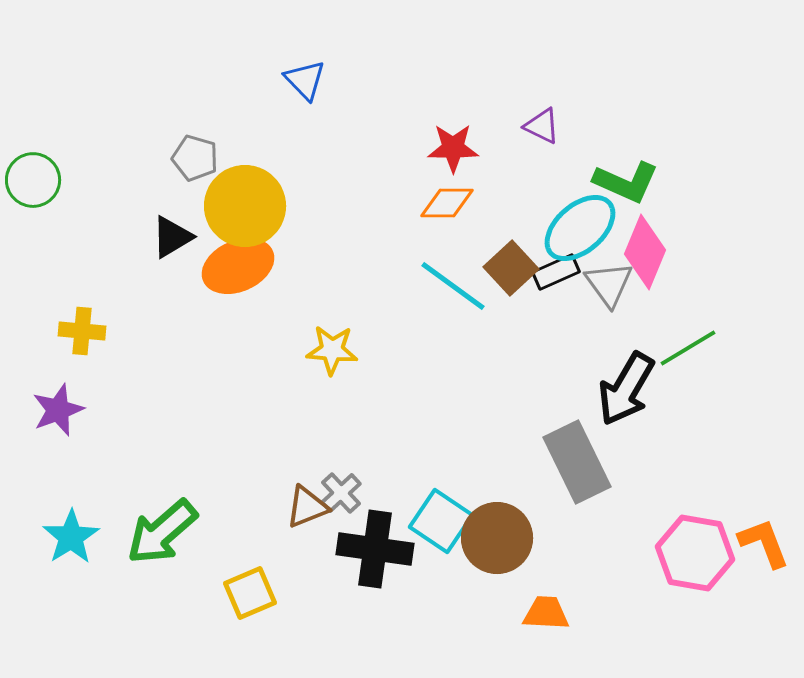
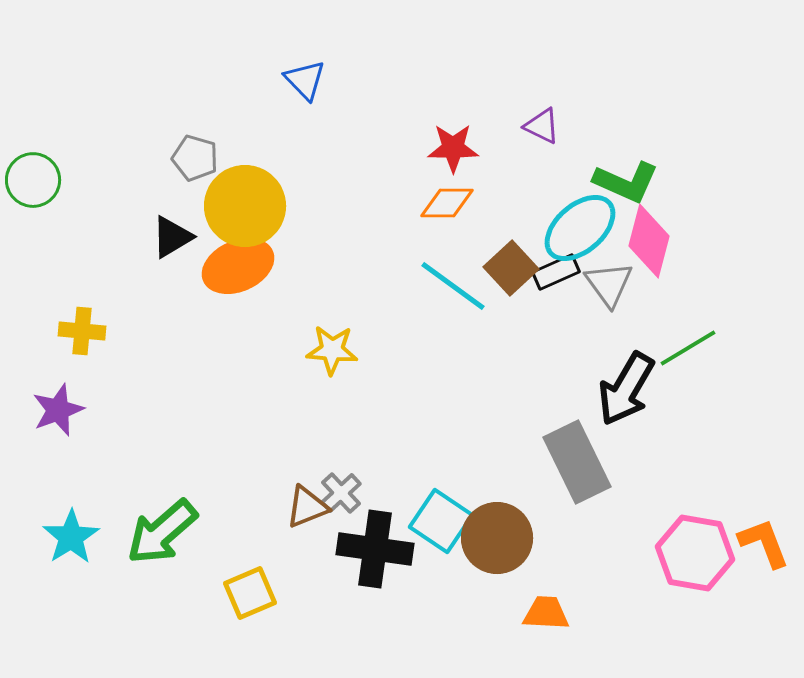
pink diamond: moved 4 px right, 11 px up; rotated 8 degrees counterclockwise
